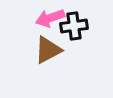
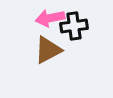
pink arrow: rotated 8 degrees clockwise
